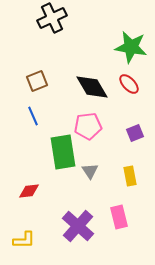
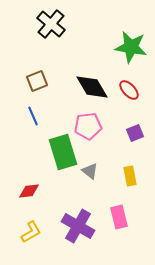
black cross: moved 1 px left, 6 px down; rotated 24 degrees counterclockwise
red ellipse: moved 6 px down
green rectangle: rotated 8 degrees counterclockwise
gray triangle: rotated 18 degrees counterclockwise
purple cross: rotated 12 degrees counterclockwise
yellow L-shape: moved 7 px right, 8 px up; rotated 30 degrees counterclockwise
